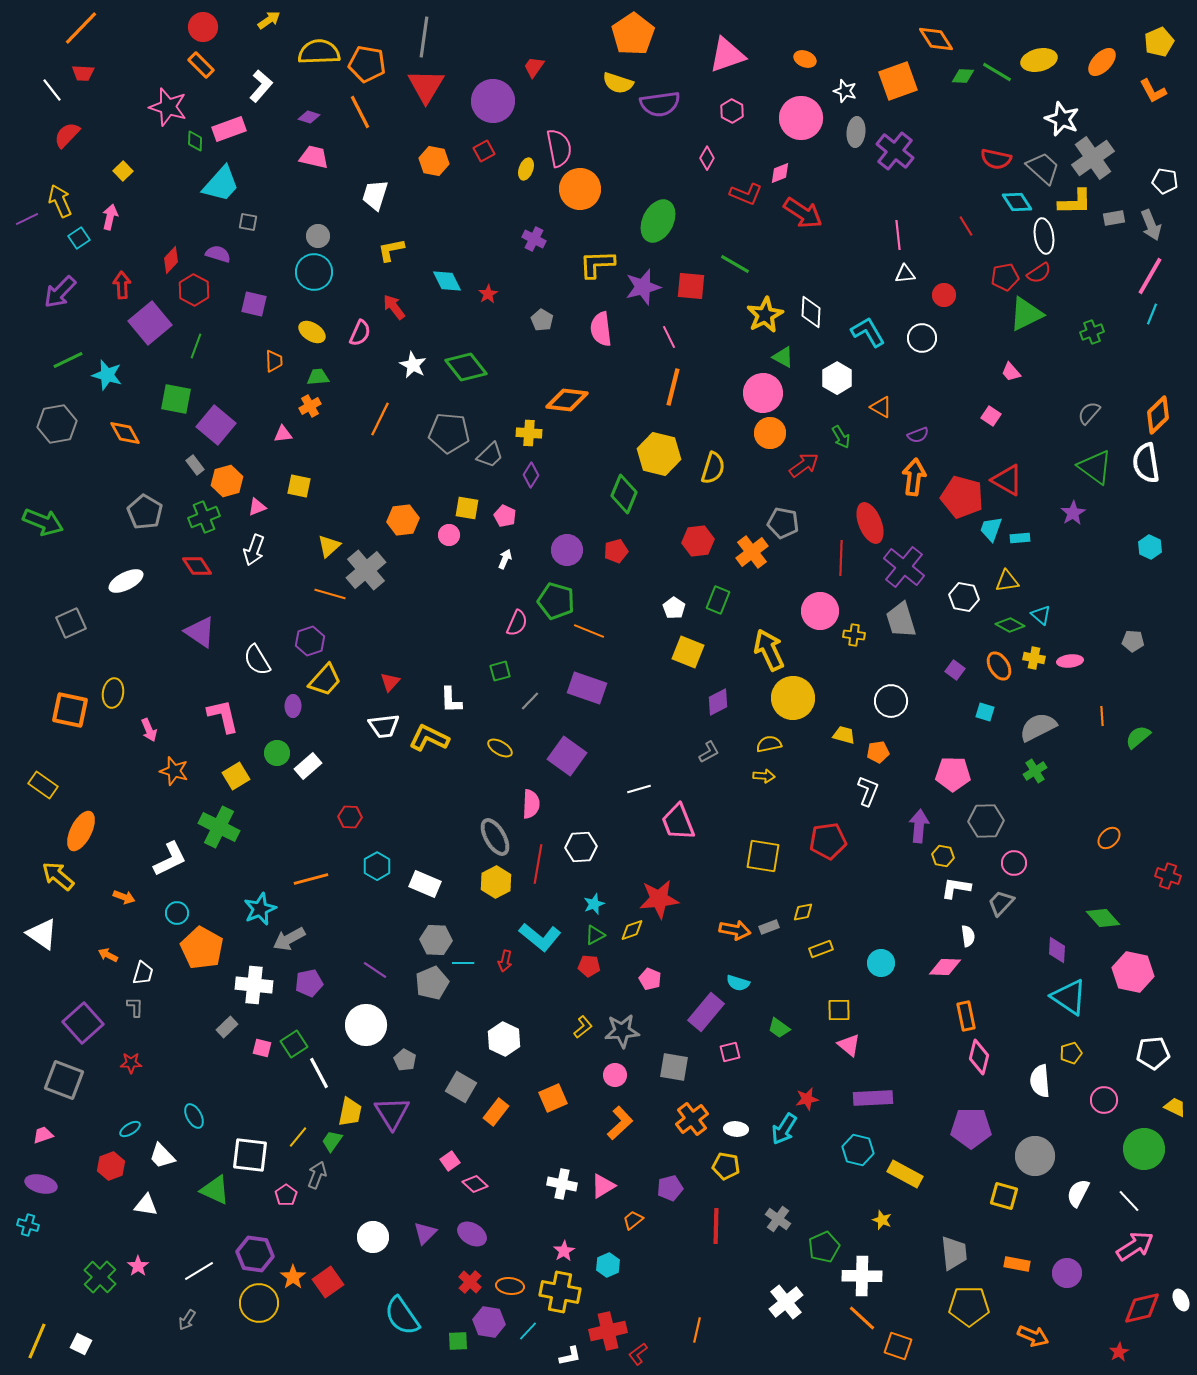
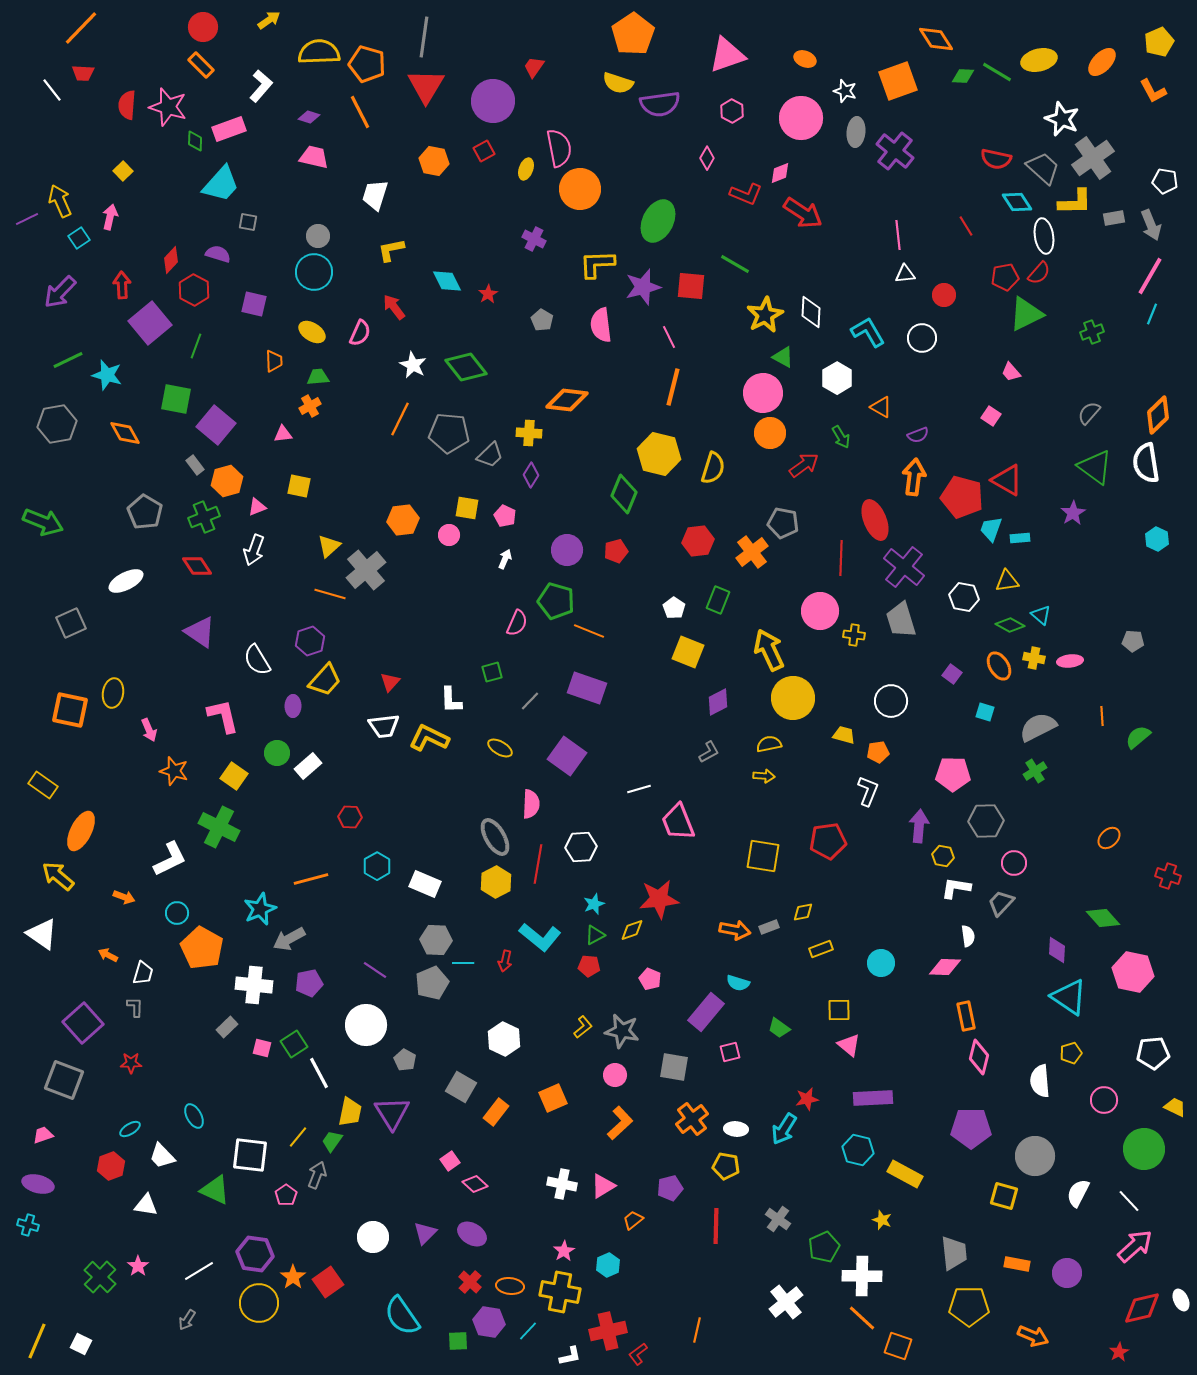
orange pentagon at (367, 64): rotated 6 degrees clockwise
red semicircle at (67, 135): moved 60 px right, 30 px up; rotated 40 degrees counterclockwise
red semicircle at (1039, 273): rotated 15 degrees counterclockwise
pink semicircle at (601, 329): moved 4 px up
orange line at (380, 419): moved 20 px right
red ellipse at (870, 523): moved 5 px right, 3 px up
cyan hexagon at (1150, 547): moved 7 px right, 8 px up
purple square at (955, 670): moved 3 px left, 4 px down
green square at (500, 671): moved 8 px left, 1 px down
yellow square at (236, 776): moved 2 px left; rotated 24 degrees counterclockwise
gray star at (622, 1031): rotated 16 degrees clockwise
purple ellipse at (41, 1184): moved 3 px left
pink arrow at (1135, 1246): rotated 9 degrees counterclockwise
